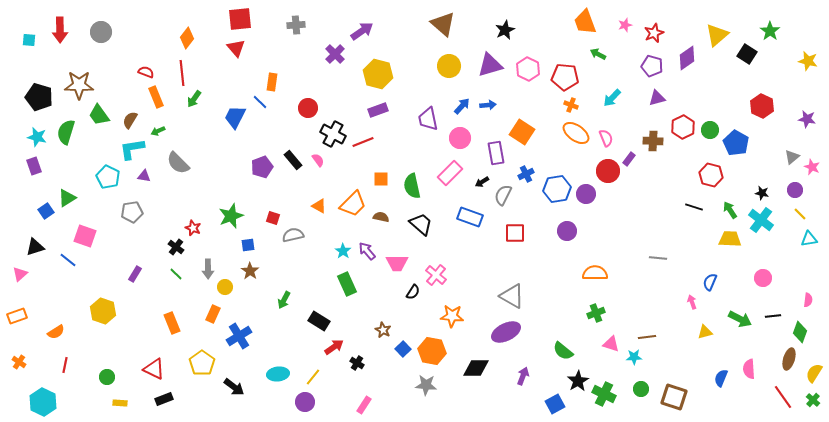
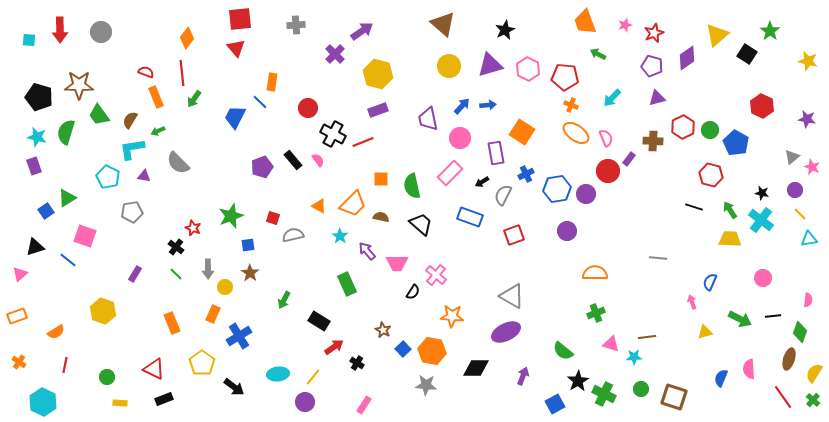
red square at (515, 233): moved 1 px left, 2 px down; rotated 20 degrees counterclockwise
cyan star at (343, 251): moved 3 px left, 15 px up
brown star at (250, 271): moved 2 px down
